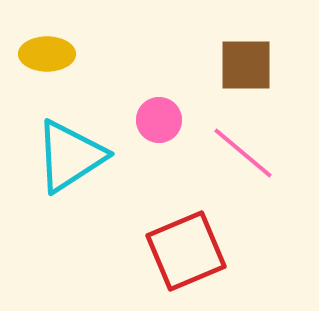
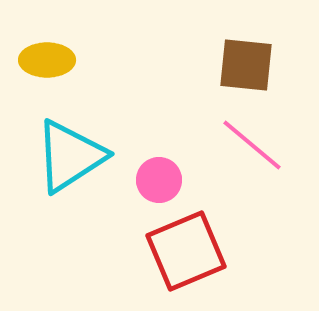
yellow ellipse: moved 6 px down
brown square: rotated 6 degrees clockwise
pink circle: moved 60 px down
pink line: moved 9 px right, 8 px up
